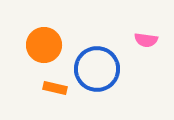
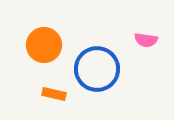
orange rectangle: moved 1 px left, 6 px down
